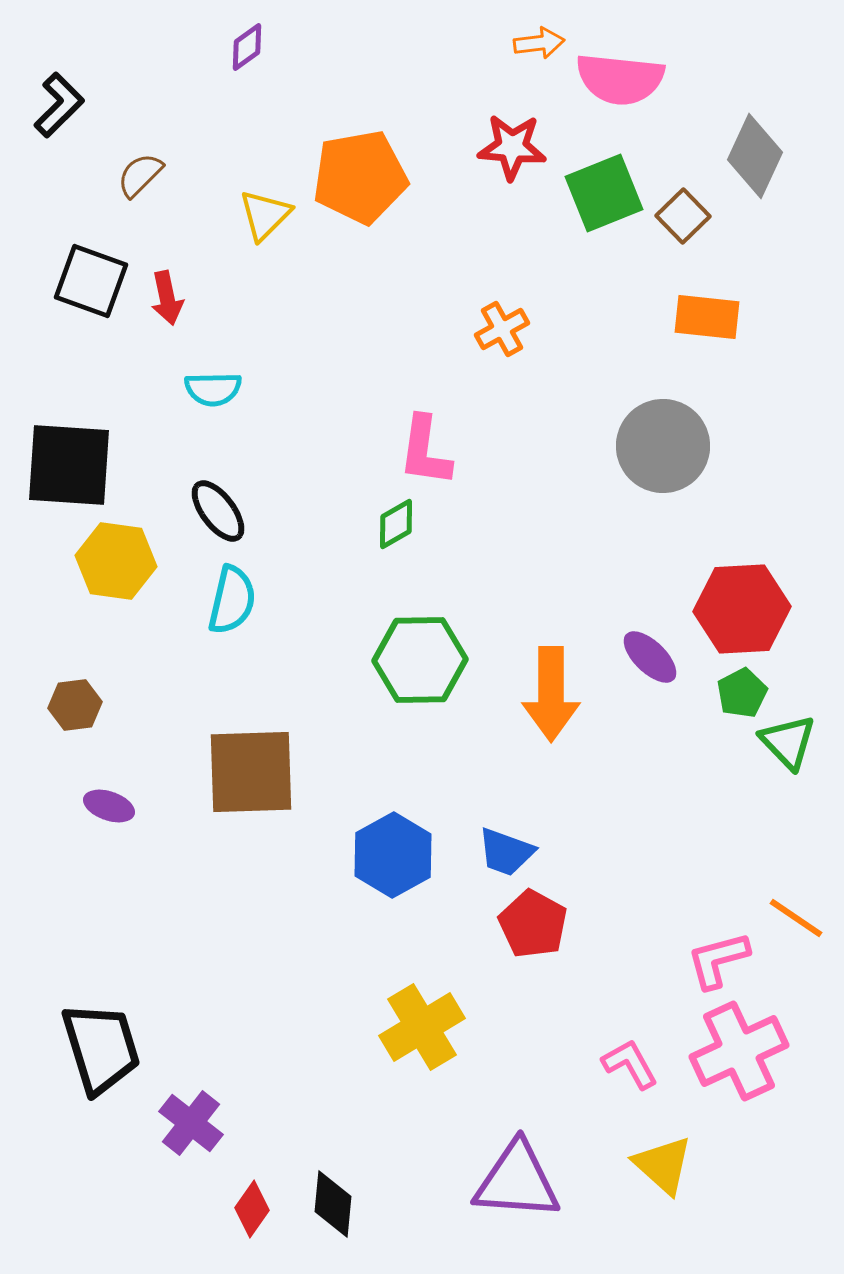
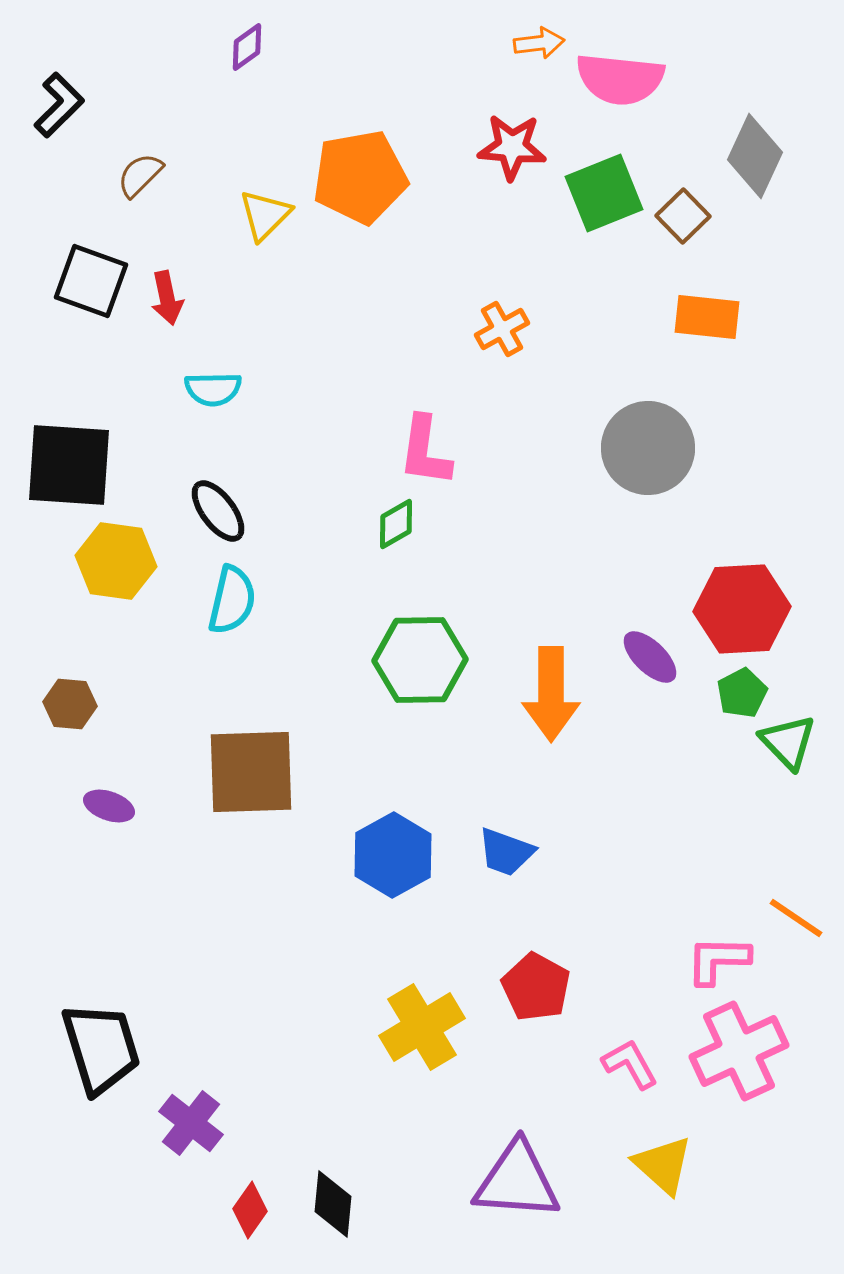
gray circle at (663, 446): moved 15 px left, 2 px down
brown hexagon at (75, 705): moved 5 px left, 1 px up; rotated 12 degrees clockwise
red pentagon at (533, 924): moved 3 px right, 63 px down
pink L-shape at (718, 960): rotated 16 degrees clockwise
red diamond at (252, 1209): moved 2 px left, 1 px down
